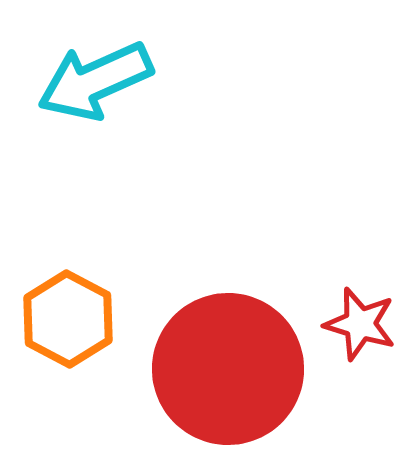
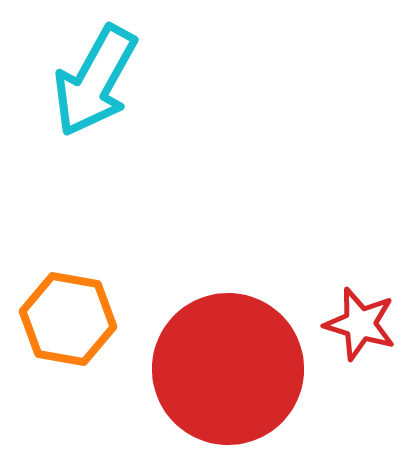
cyan arrow: rotated 37 degrees counterclockwise
orange hexagon: rotated 18 degrees counterclockwise
